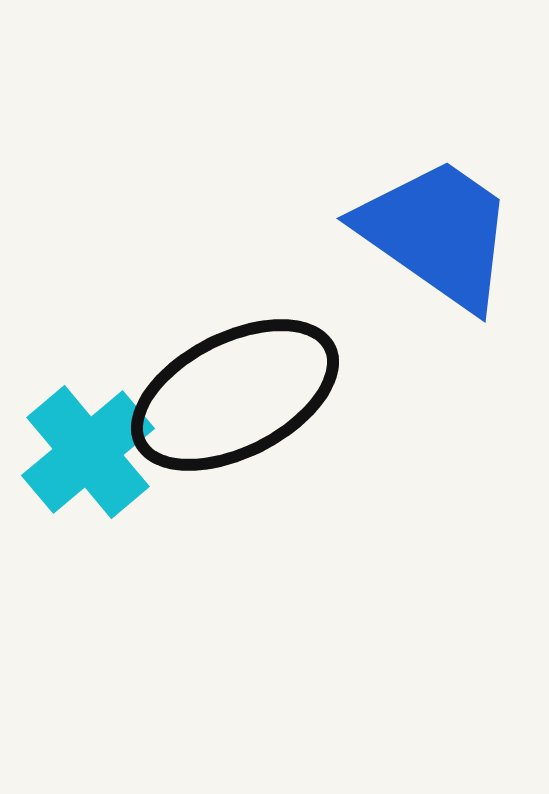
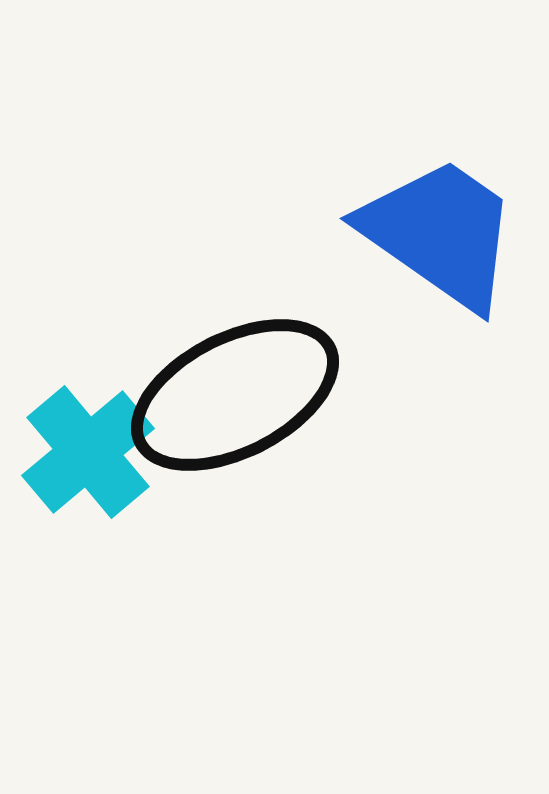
blue trapezoid: moved 3 px right
